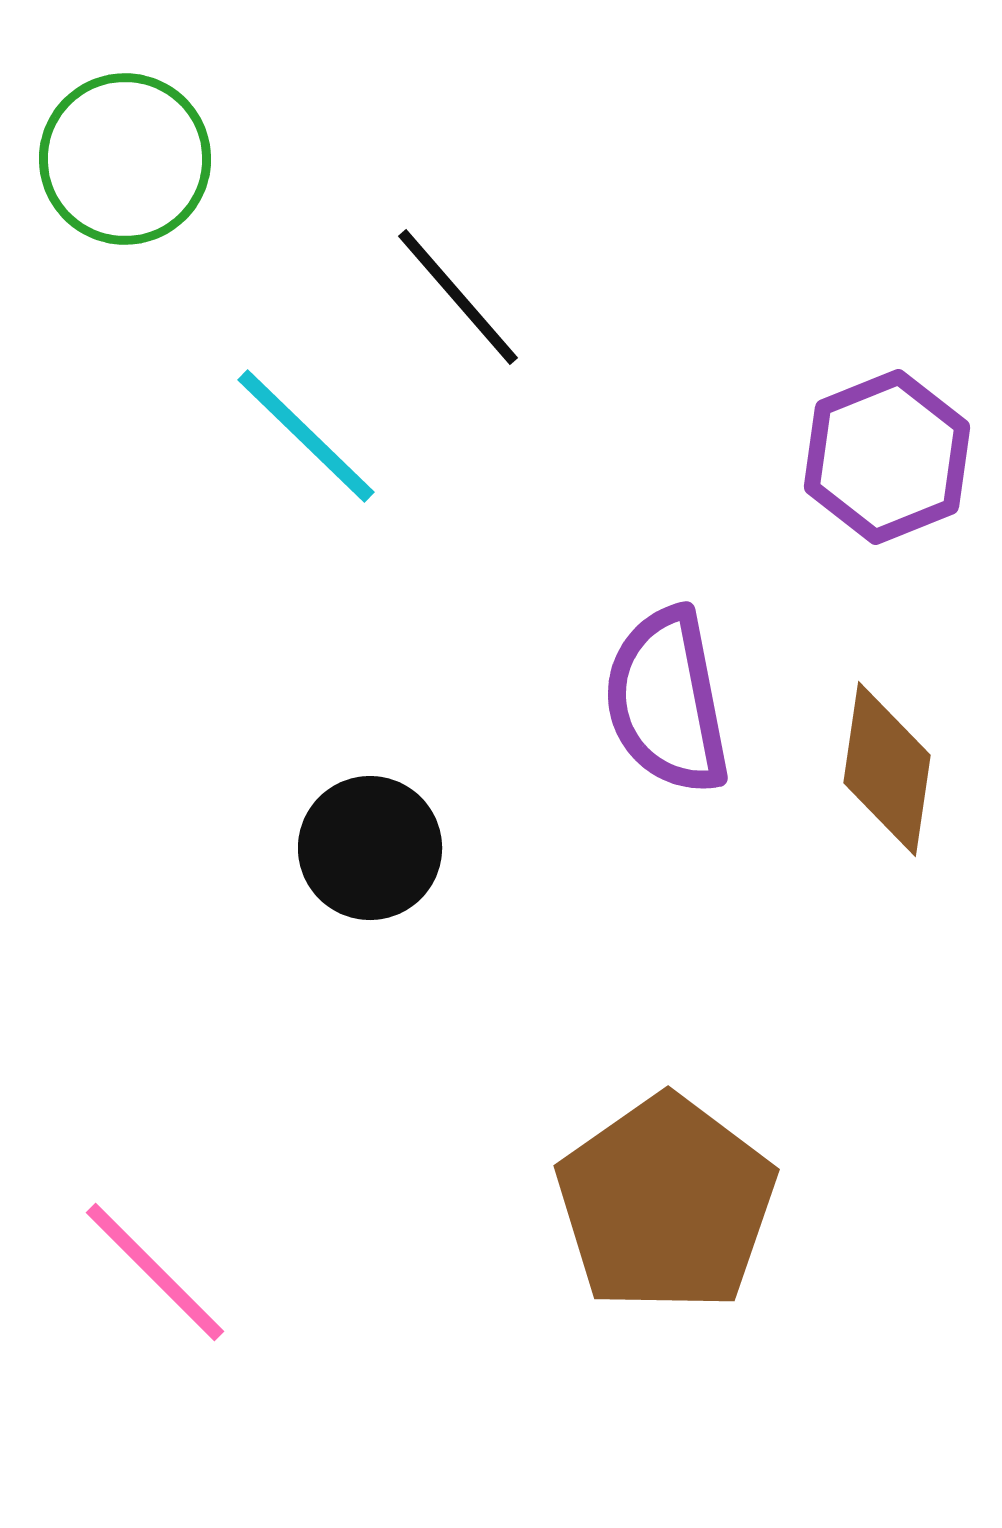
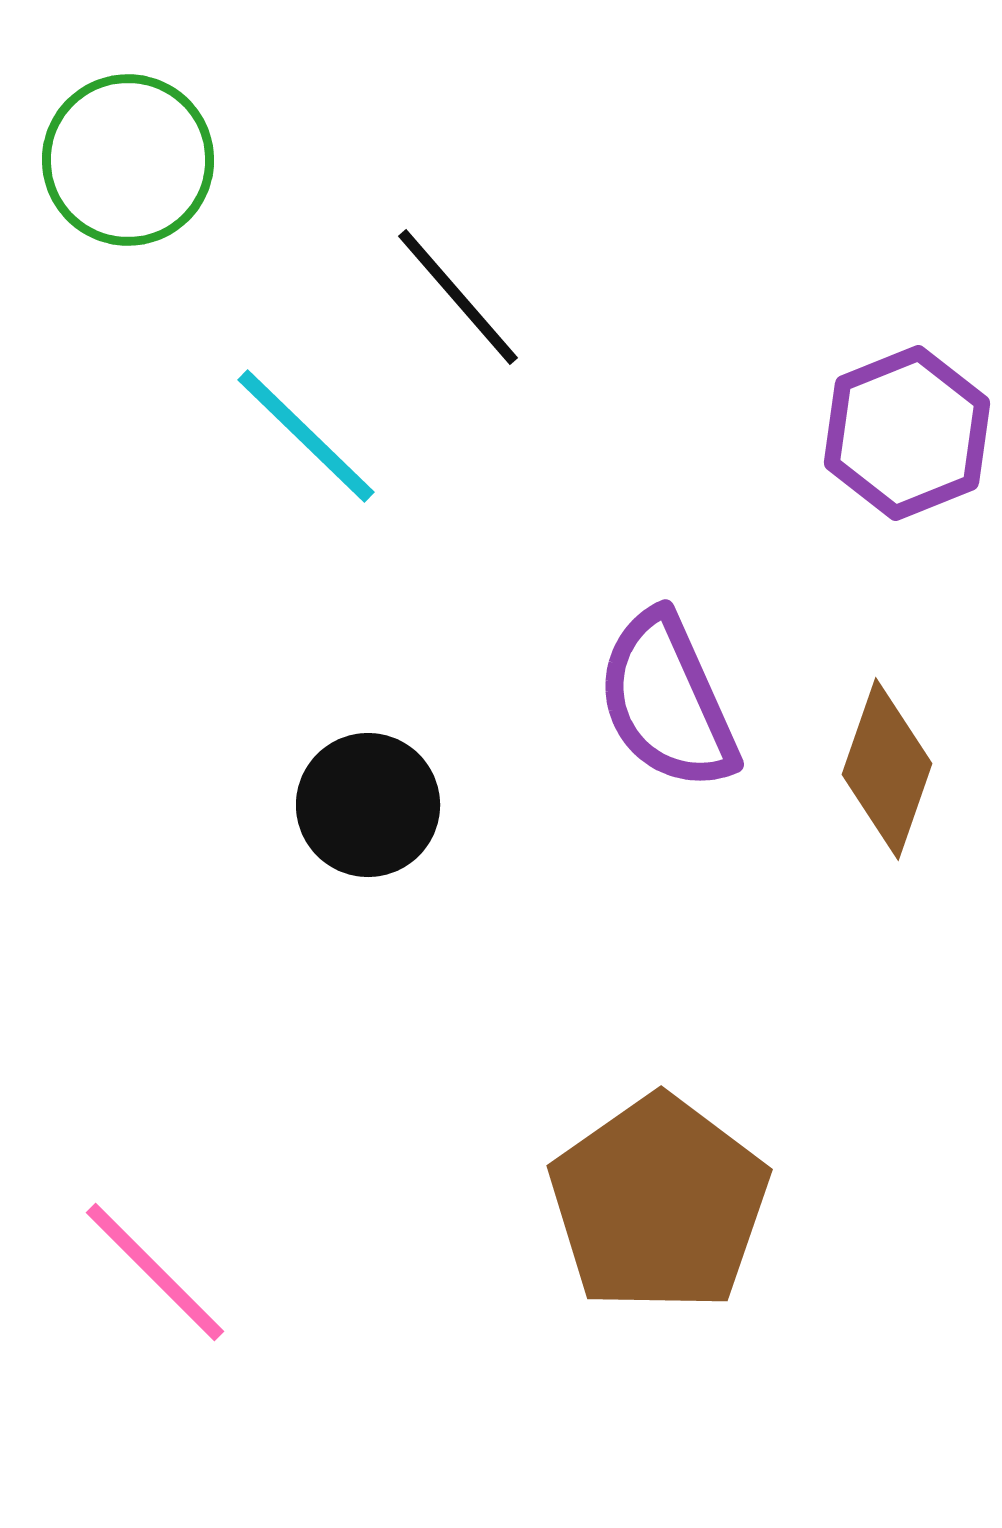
green circle: moved 3 px right, 1 px down
purple hexagon: moved 20 px right, 24 px up
purple semicircle: rotated 13 degrees counterclockwise
brown diamond: rotated 11 degrees clockwise
black circle: moved 2 px left, 43 px up
brown pentagon: moved 7 px left
